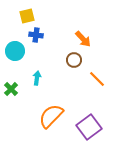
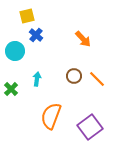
blue cross: rotated 32 degrees clockwise
brown circle: moved 16 px down
cyan arrow: moved 1 px down
orange semicircle: rotated 24 degrees counterclockwise
purple square: moved 1 px right
